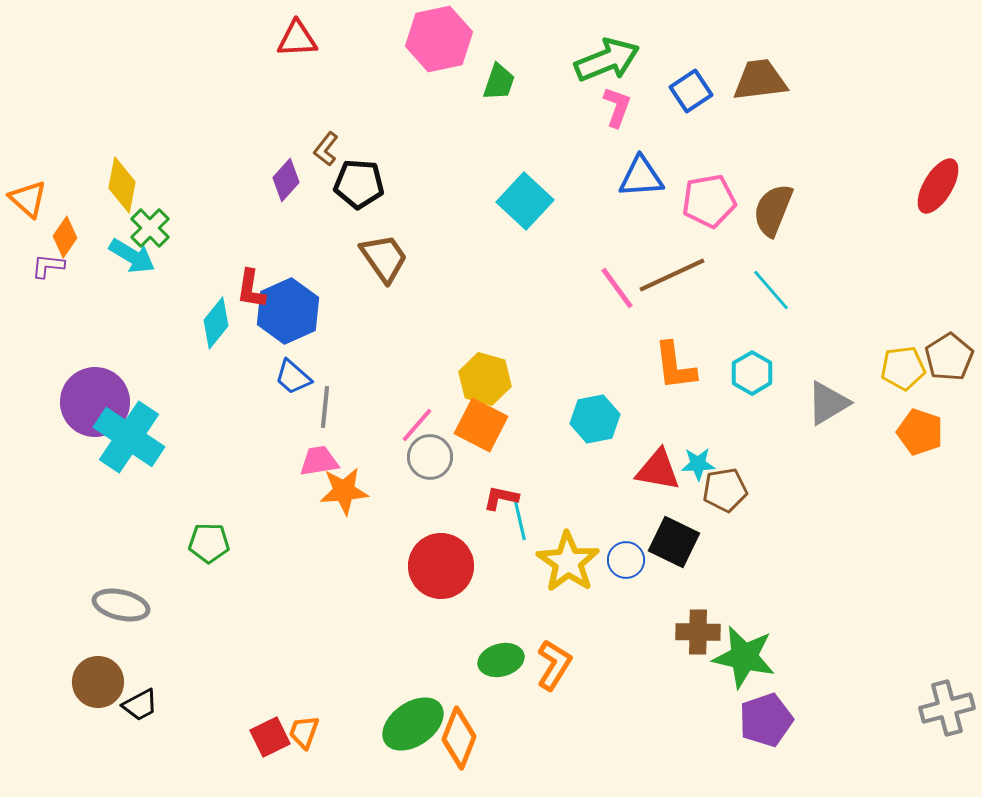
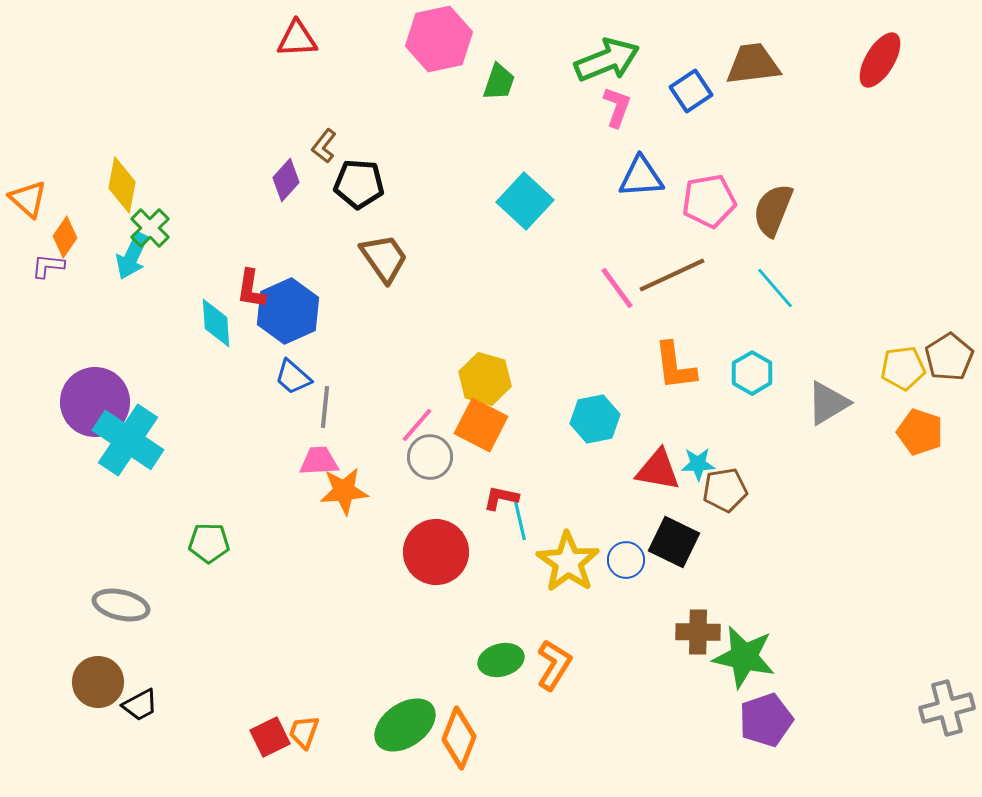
brown trapezoid at (760, 80): moved 7 px left, 16 px up
brown L-shape at (326, 149): moved 2 px left, 3 px up
red ellipse at (938, 186): moved 58 px left, 126 px up
cyan arrow at (132, 256): rotated 84 degrees clockwise
cyan line at (771, 290): moved 4 px right, 2 px up
cyan diamond at (216, 323): rotated 42 degrees counterclockwise
cyan cross at (129, 437): moved 1 px left, 3 px down
pink trapezoid at (319, 461): rotated 6 degrees clockwise
red circle at (441, 566): moved 5 px left, 14 px up
green ellipse at (413, 724): moved 8 px left, 1 px down
